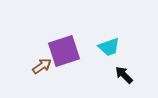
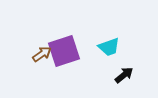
brown arrow: moved 12 px up
black arrow: rotated 96 degrees clockwise
